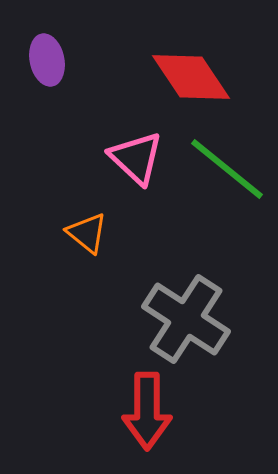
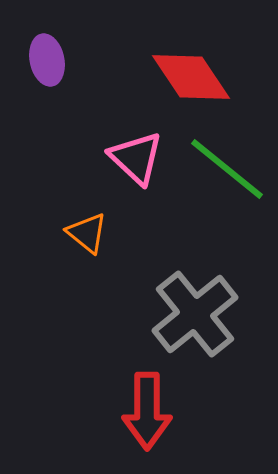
gray cross: moved 9 px right, 5 px up; rotated 18 degrees clockwise
